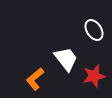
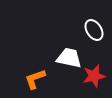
white trapezoid: moved 3 px right, 1 px up; rotated 40 degrees counterclockwise
orange L-shape: rotated 20 degrees clockwise
